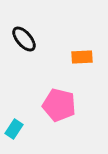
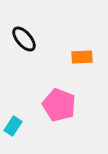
pink pentagon: rotated 8 degrees clockwise
cyan rectangle: moved 1 px left, 3 px up
